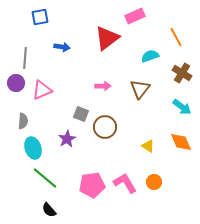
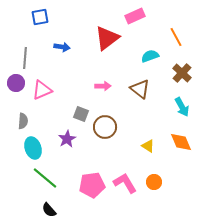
brown cross: rotated 12 degrees clockwise
brown triangle: rotated 30 degrees counterclockwise
cyan arrow: rotated 24 degrees clockwise
